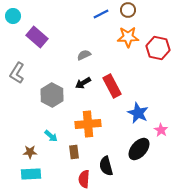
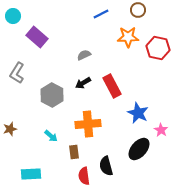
brown circle: moved 10 px right
brown star: moved 20 px left, 23 px up; rotated 16 degrees counterclockwise
red semicircle: moved 3 px up; rotated 12 degrees counterclockwise
